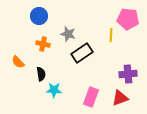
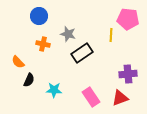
black semicircle: moved 12 px left, 6 px down; rotated 32 degrees clockwise
pink rectangle: rotated 54 degrees counterclockwise
